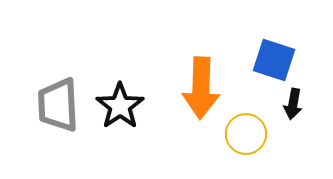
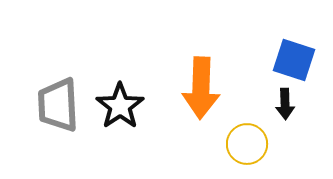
blue square: moved 20 px right
black arrow: moved 8 px left; rotated 12 degrees counterclockwise
yellow circle: moved 1 px right, 10 px down
